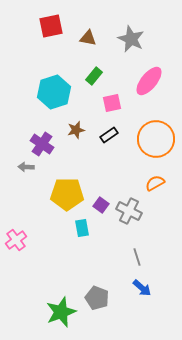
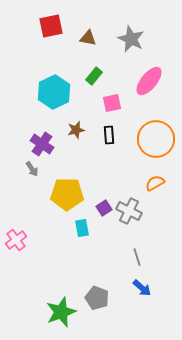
cyan hexagon: rotated 8 degrees counterclockwise
black rectangle: rotated 60 degrees counterclockwise
gray arrow: moved 6 px right, 2 px down; rotated 126 degrees counterclockwise
purple square: moved 3 px right, 3 px down; rotated 21 degrees clockwise
